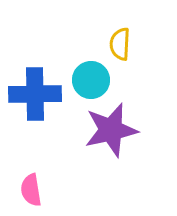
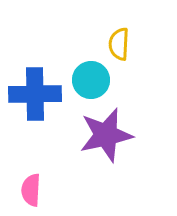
yellow semicircle: moved 1 px left
purple star: moved 5 px left, 5 px down
pink semicircle: rotated 12 degrees clockwise
